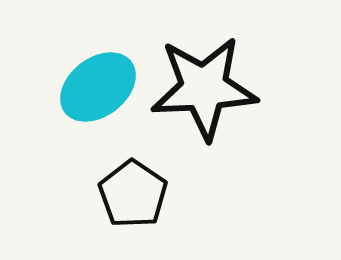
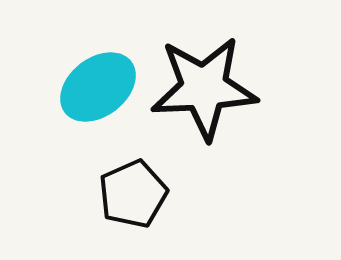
black pentagon: rotated 14 degrees clockwise
